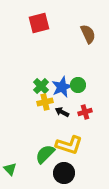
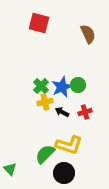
red square: rotated 30 degrees clockwise
